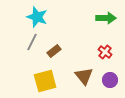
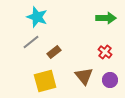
gray line: moved 1 px left; rotated 24 degrees clockwise
brown rectangle: moved 1 px down
